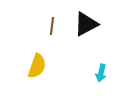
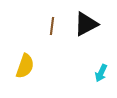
yellow semicircle: moved 12 px left
cyan arrow: rotated 12 degrees clockwise
